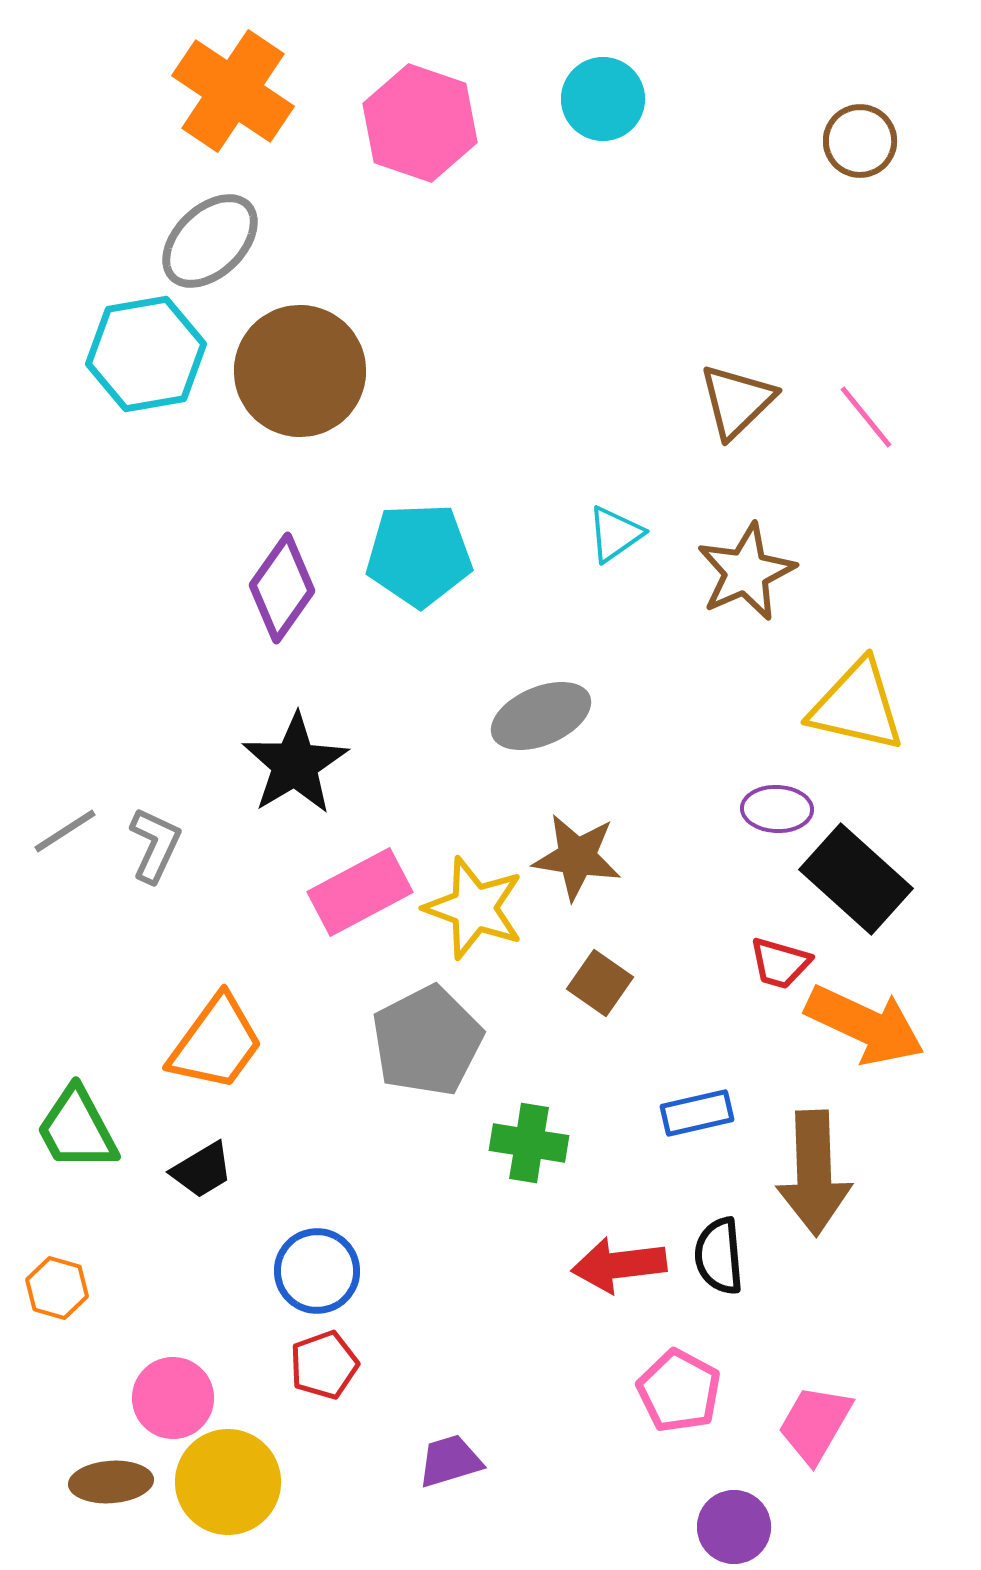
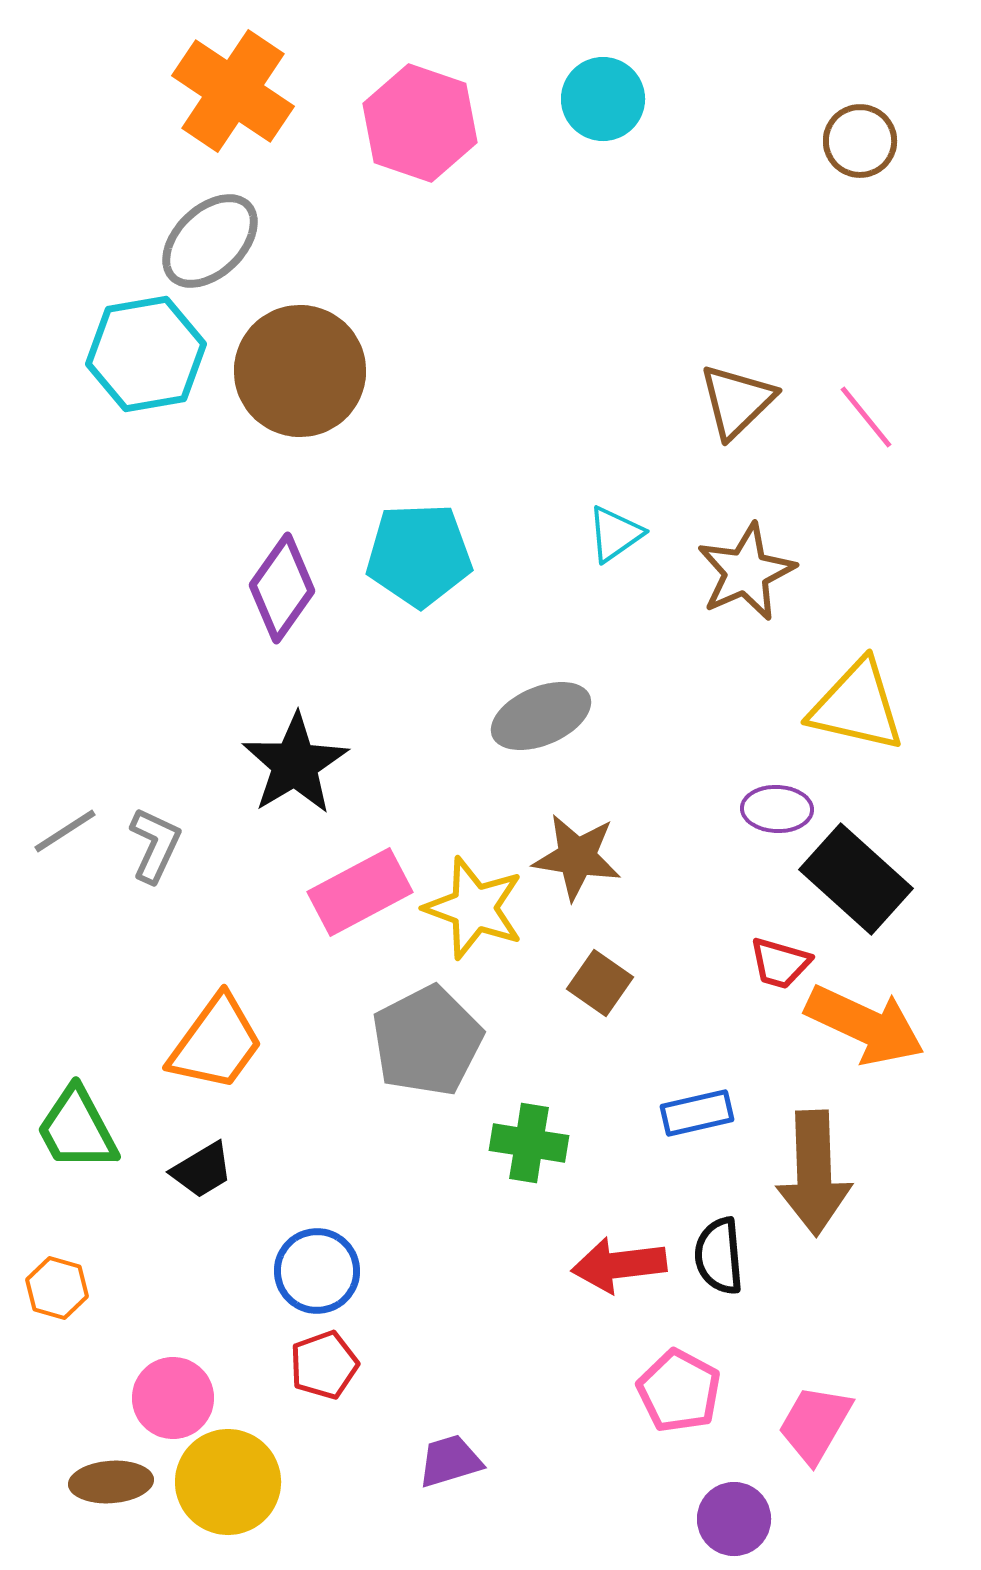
purple circle at (734, 1527): moved 8 px up
